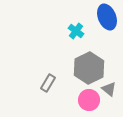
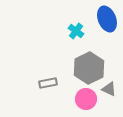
blue ellipse: moved 2 px down
gray rectangle: rotated 48 degrees clockwise
gray triangle: rotated 14 degrees counterclockwise
pink circle: moved 3 px left, 1 px up
